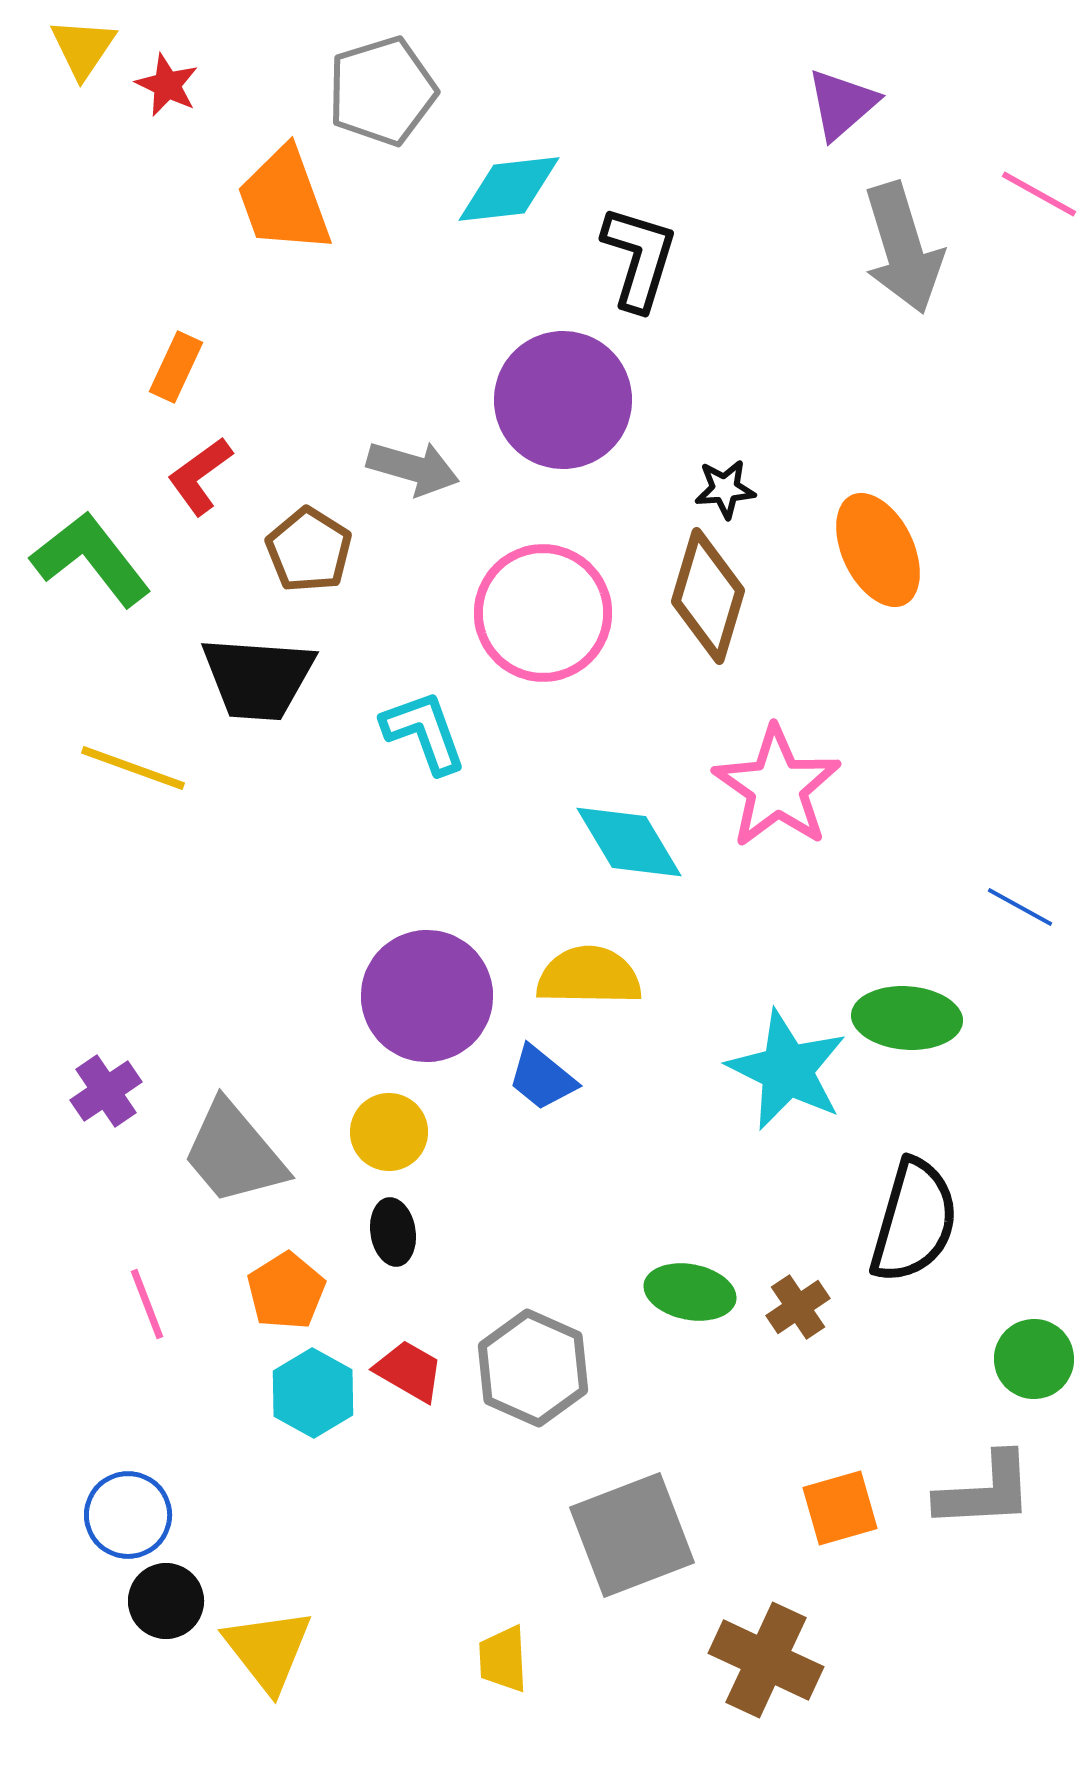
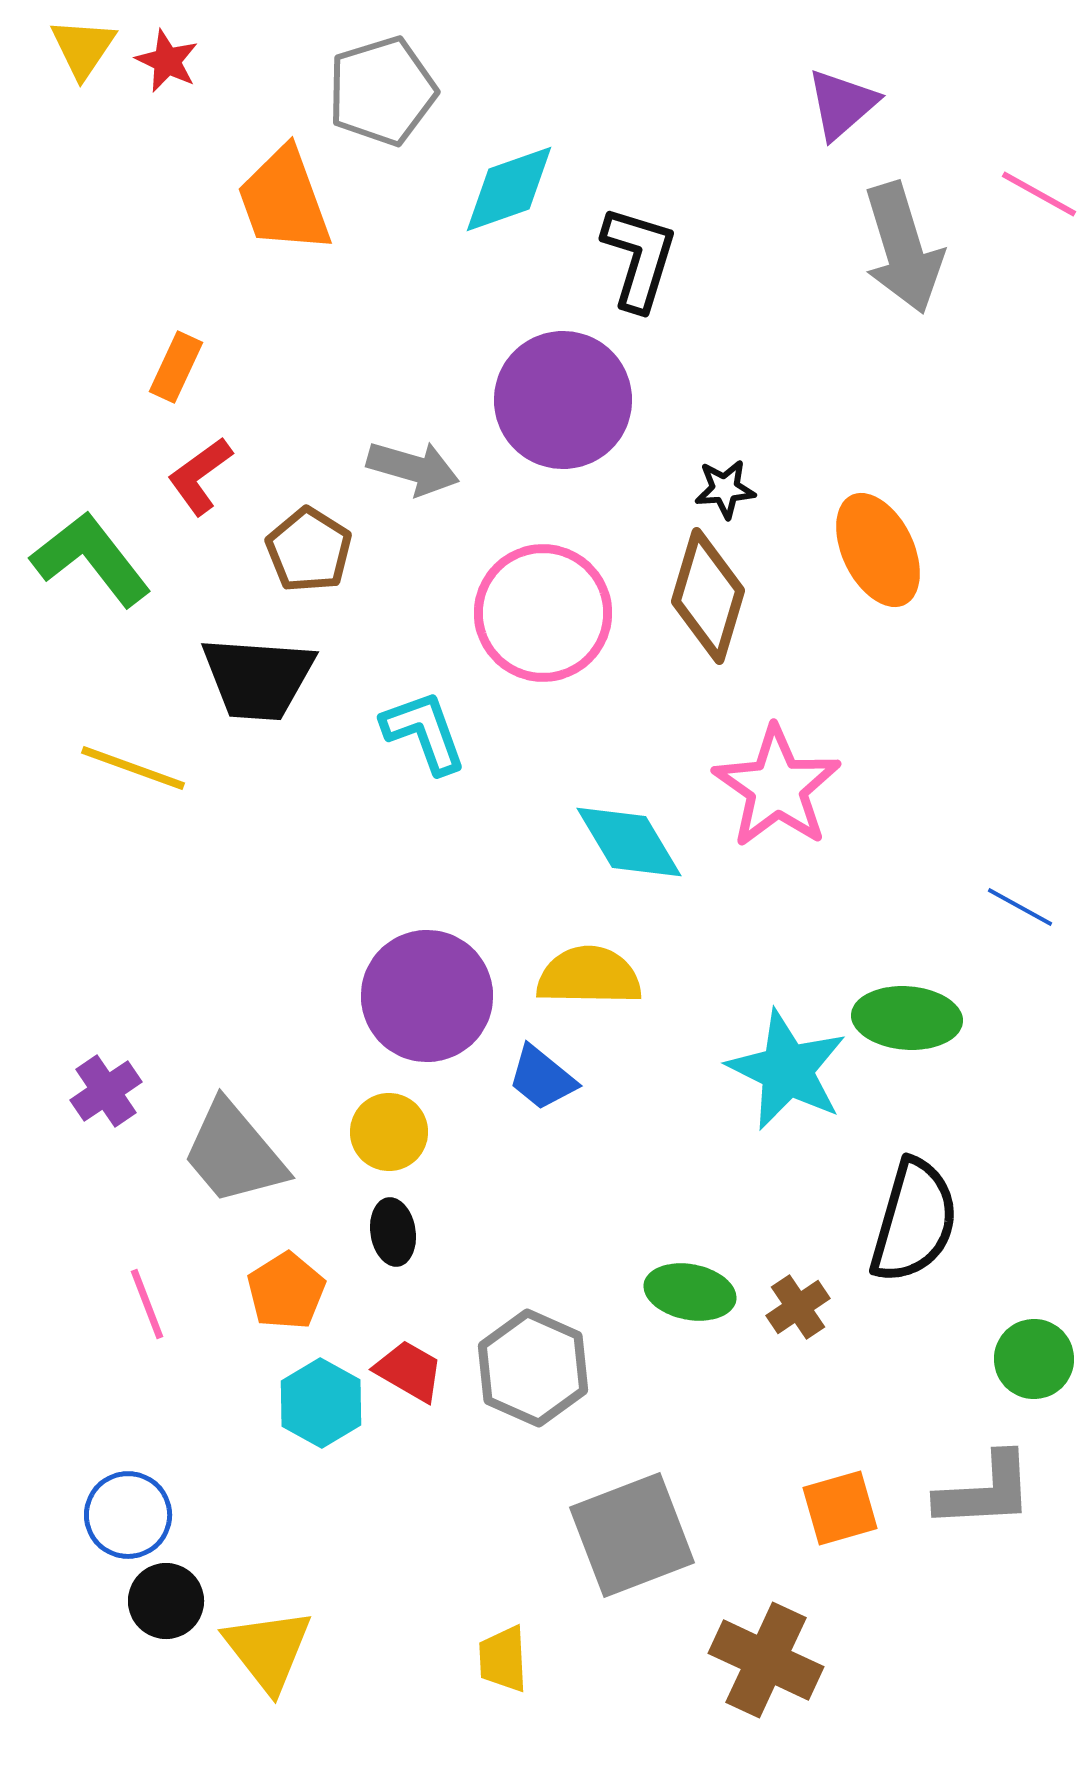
red star at (167, 85): moved 24 px up
cyan diamond at (509, 189): rotated 13 degrees counterclockwise
cyan hexagon at (313, 1393): moved 8 px right, 10 px down
